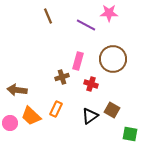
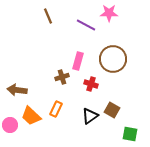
pink circle: moved 2 px down
